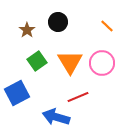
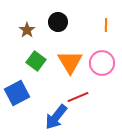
orange line: moved 1 px left, 1 px up; rotated 48 degrees clockwise
green square: moved 1 px left; rotated 18 degrees counterclockwise
blue arrow: rotated 68 degrees counterclockwise
